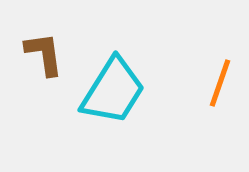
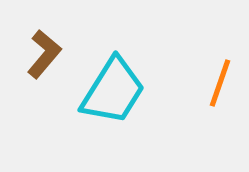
brown L-shape: rotated 48 degrees clockwise
